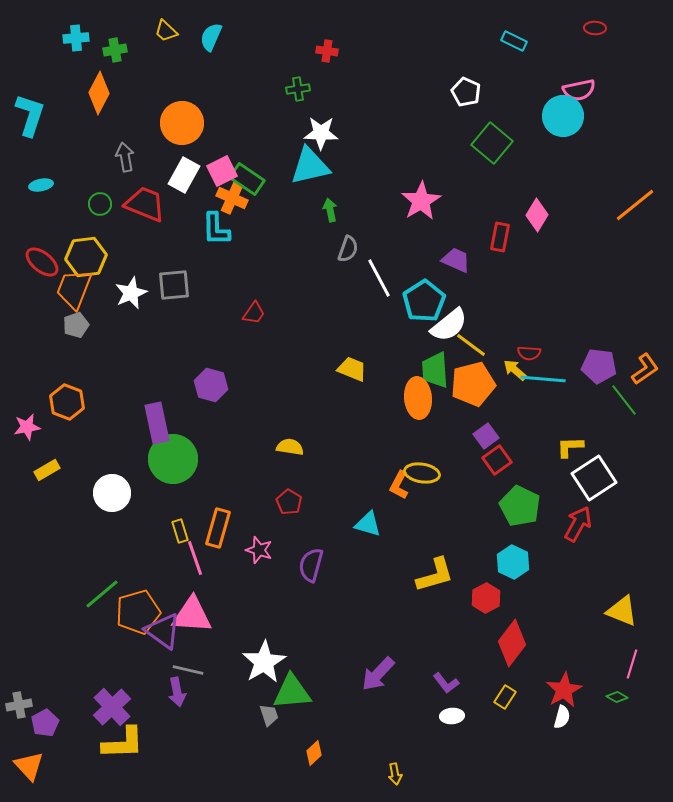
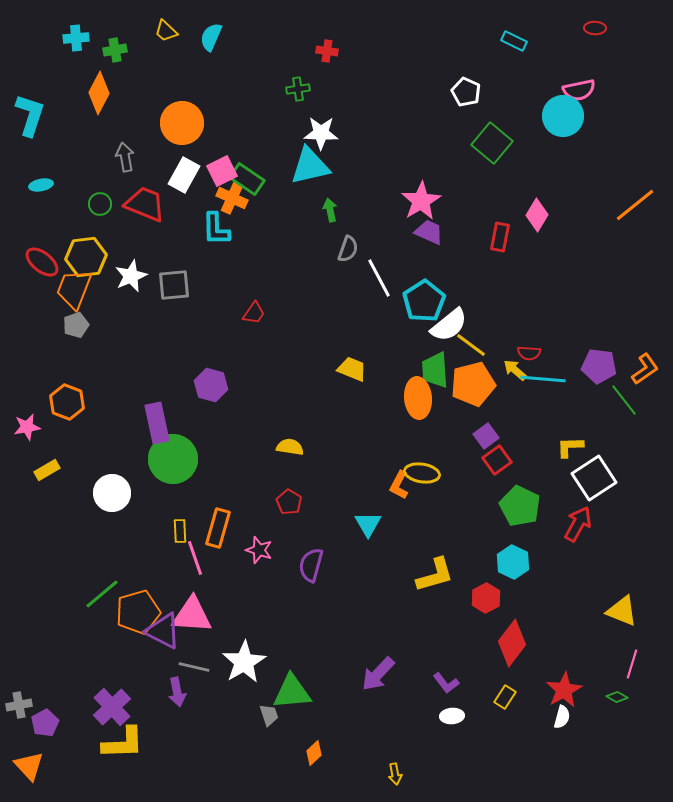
purple trapezoid at (456, 260): moved 27 px left, 28 px up
white star at (131, 293): moved 17 px up
cyan triangle at (368, 524): rotated 44 degrees clockwise
yellow rectangle at (180, 531): rotated 15 degrees clockwise
purple triangle at (163, 631): rotated 9 degrees counterclockwise
white star at (264, 662): moved 20 px left
gray line at (188, 670): moved 6 px right, 3 px up
